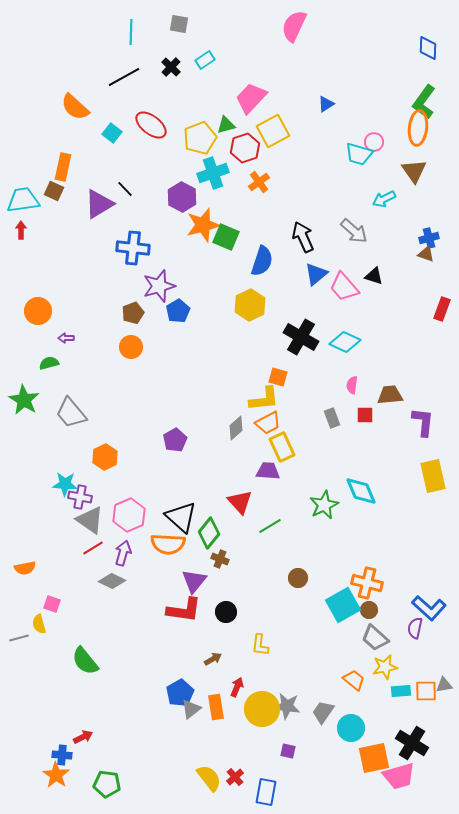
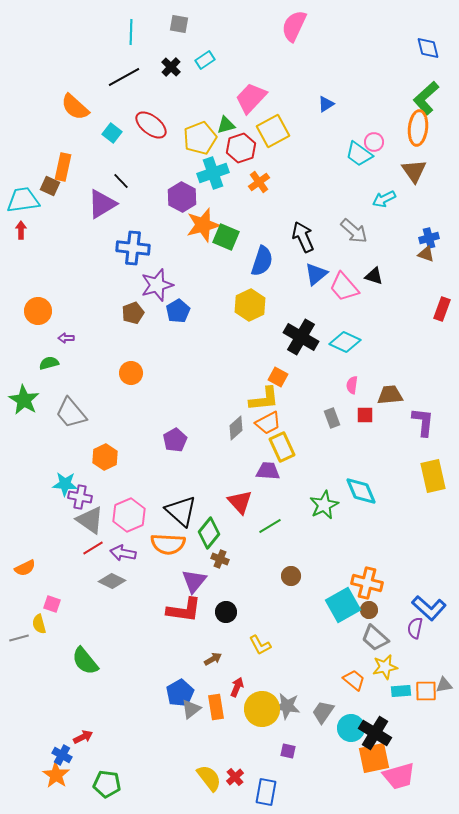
blue diamond at (428, 48): rotated 15 degrees counterclockwise
green L-shape at (424, 102): moved 2 px right, 4 px up; rotated 12 degrees clockwise
red hexagon at (245, 148): moved 4 px left
cyan trapezoid at (359, 154): rotated 20 degrees clockwise
black line at (125, 189): moved 4 px left, 8 px up
brown square at (54, 191): moved 4 px left, 5 px up
purple triangle at (99, 204): moved 3 px right
purple star at (159, 286): moved 2 px left, 1 px up
orange circle at (131, 347): moved 26 px down
orange square at (278, 377): rotated 12 degrees clockwise
black triangle at (181, 517): moved 6 px up
purple arrow at (123, 553): rotated 95 degrees counterclockwise
orange semicircle at (25, 568): rotated 15 degrees counterclockwise
brown circle at (298, 578): moved 7 px left, 2 px up
yellow L-shape at (260, 645): rotated 35 degrees counterclockwise
black cross at (412, 743): moved 37 px left, 10 px up
blue cross at (62, 755): rotated 24 degrees clockwise
